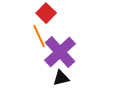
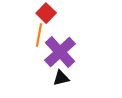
orange line: moved 1 px up; rotated 35 degrees clockwise
